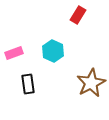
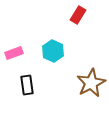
black rectangle: moved 1 px left, 1 px down
